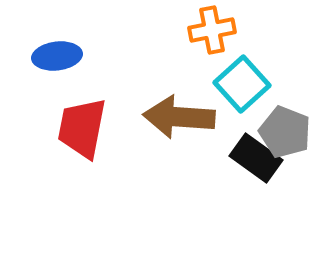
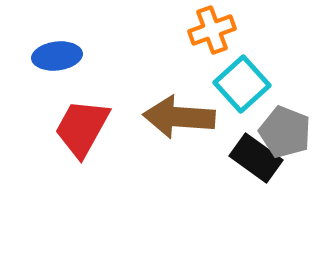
orange cross: rotated 9 degrees counterclockwise
red trapezoid: rotated 18 degrees clockwise
